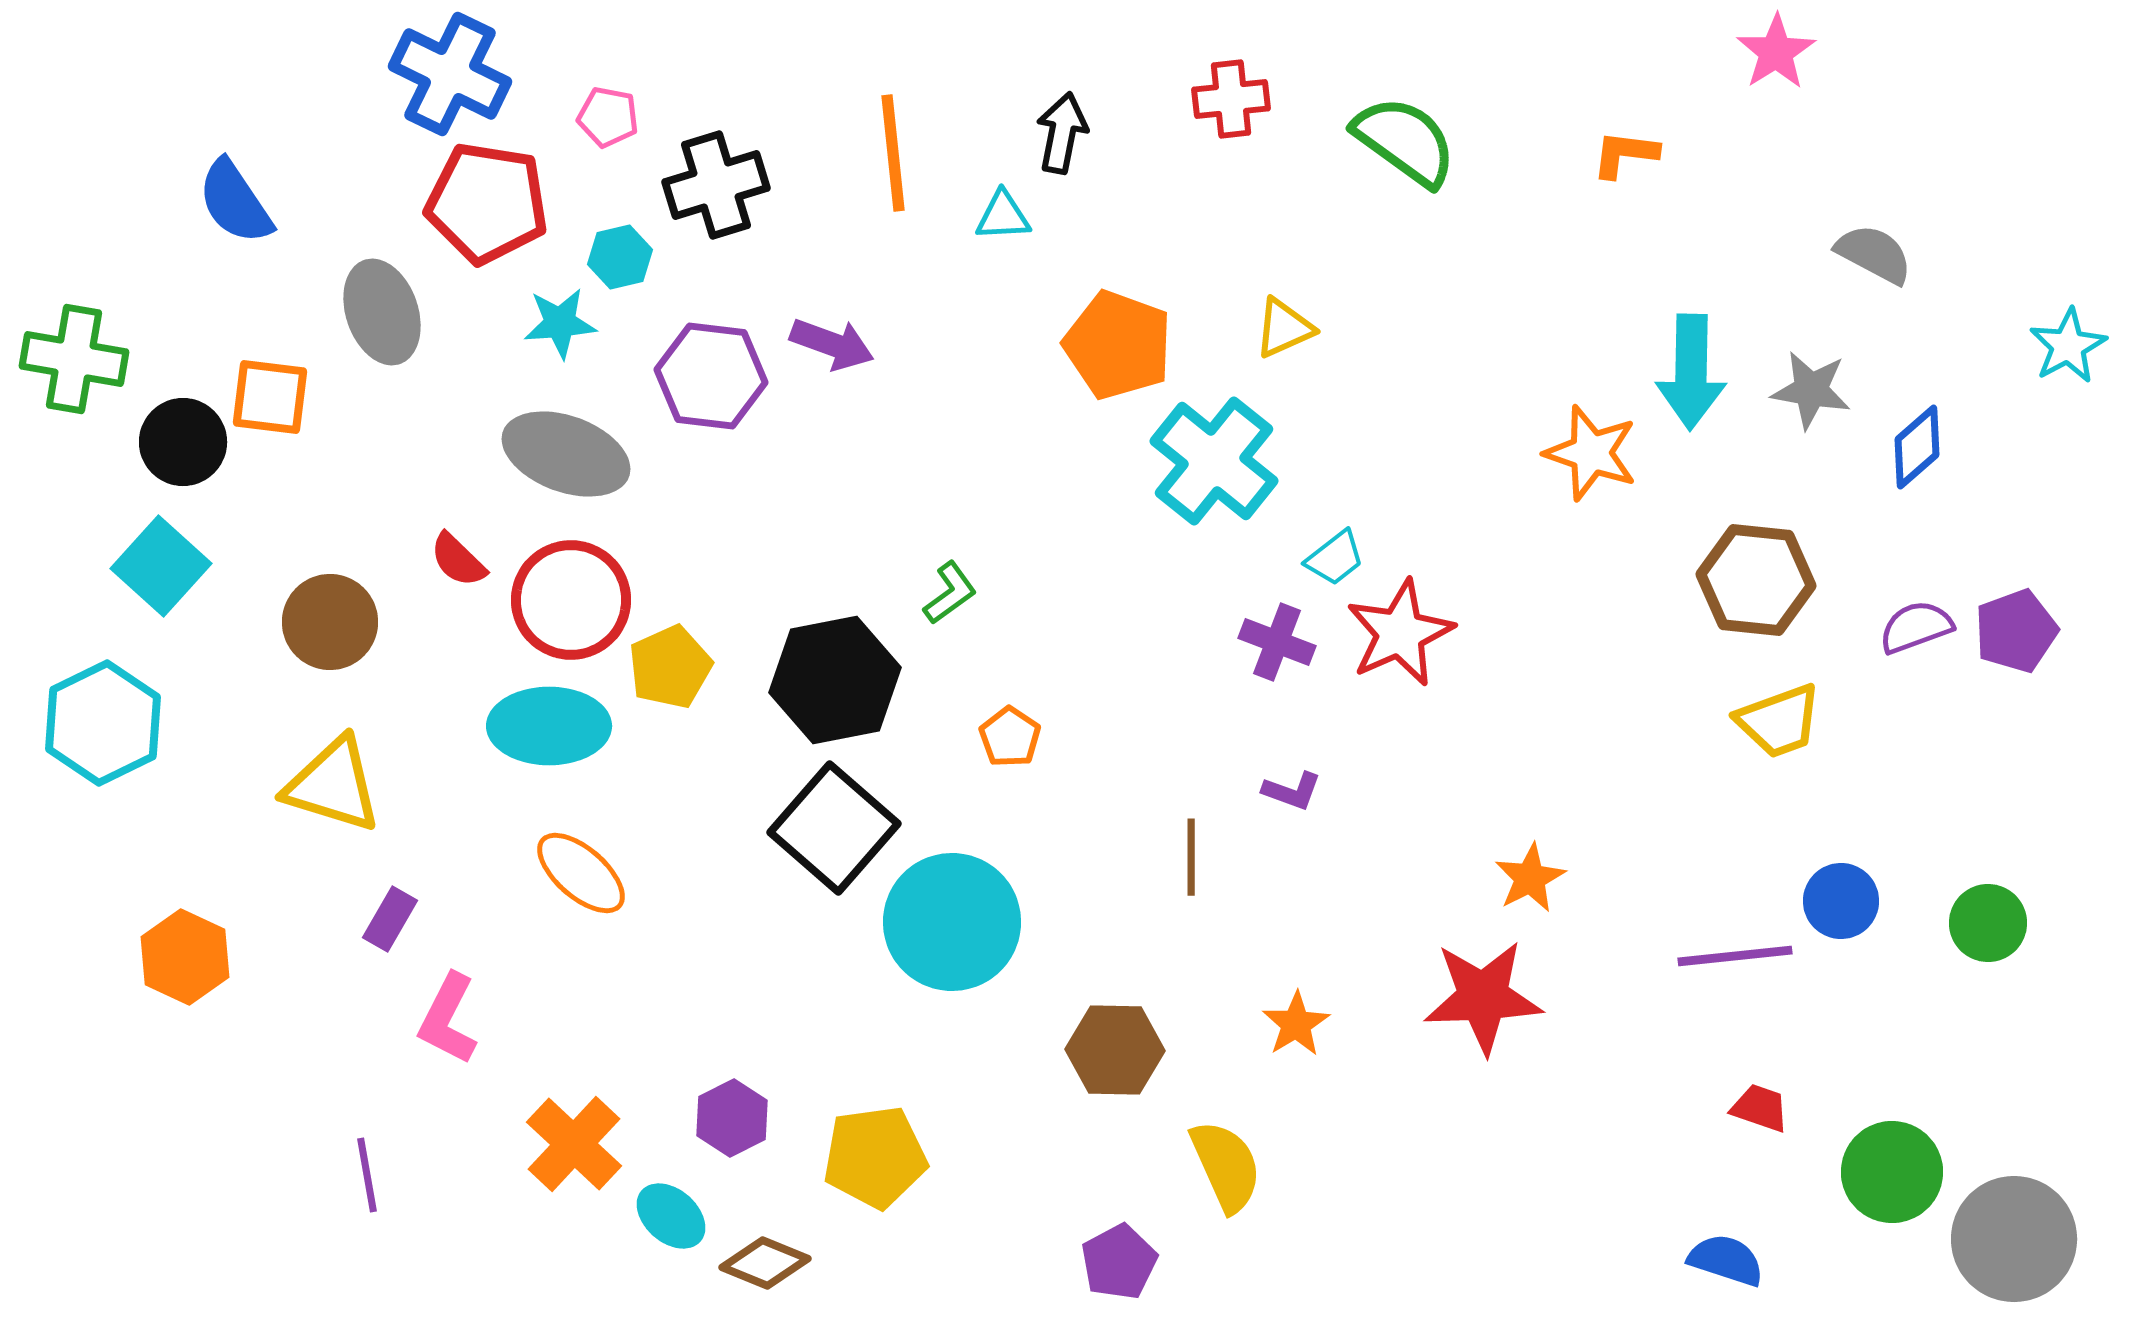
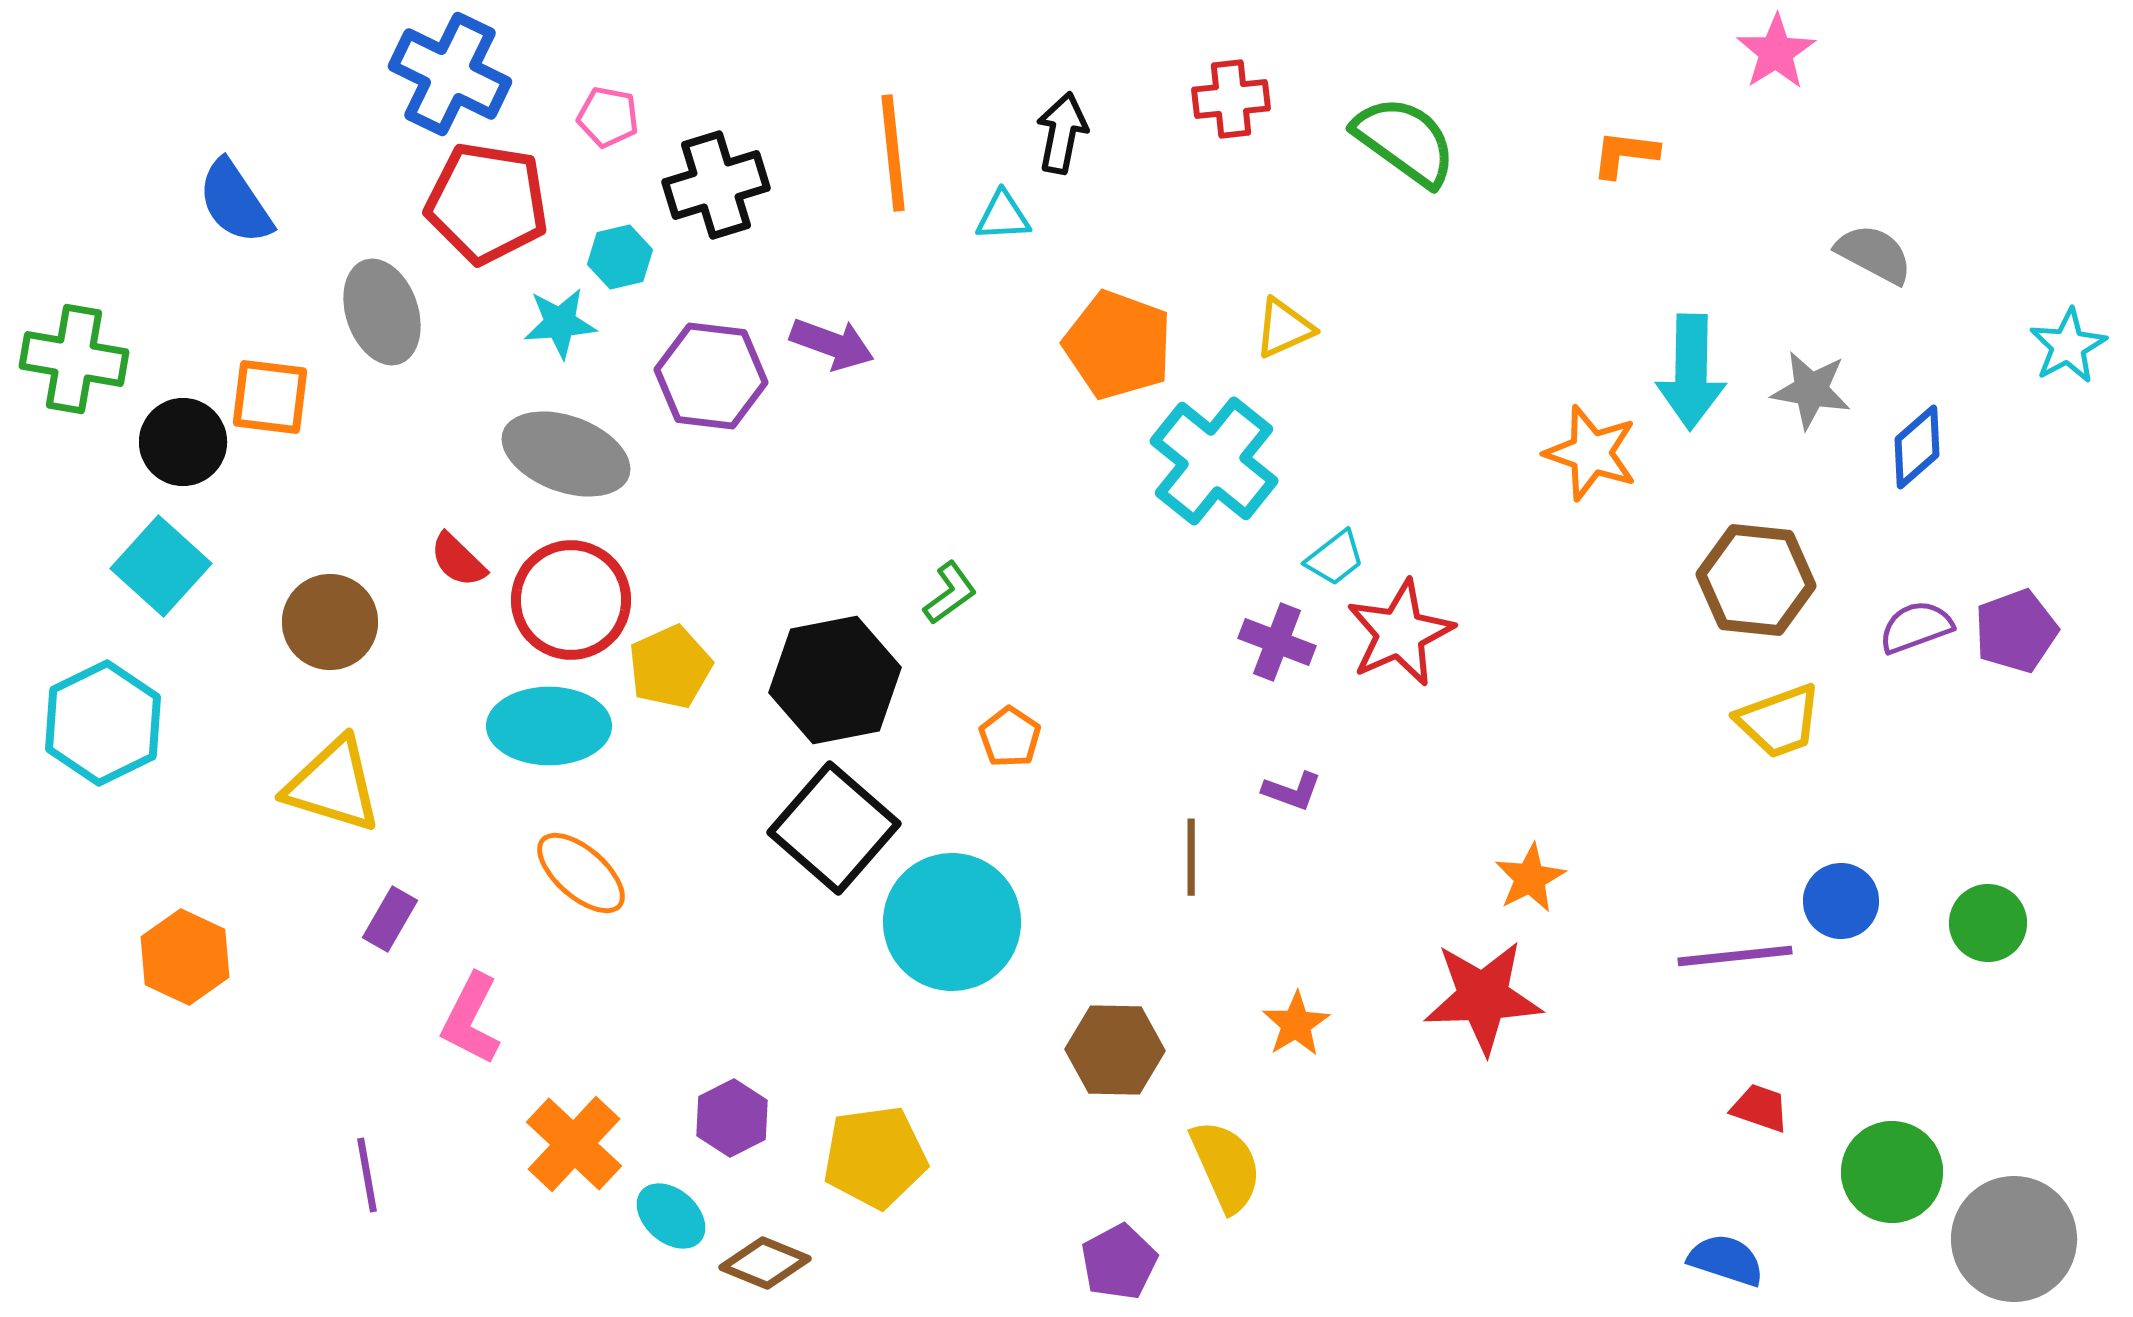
pink L-shape at (448, 1019): moved 23 px right
